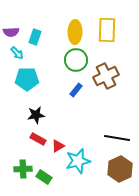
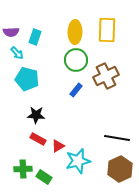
cyan pentagon: rotated 15 degrees clockwise
black star: rotated 12 degrees clockwise
